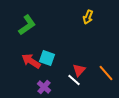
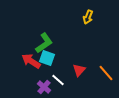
green L-shape: moved 17 px right, 18 px down
white line: moved 16 px left
